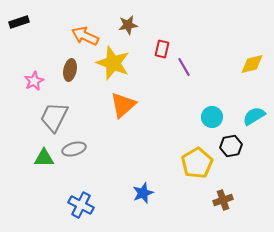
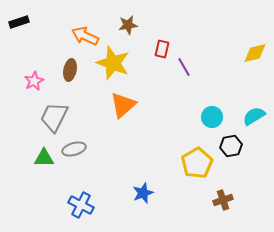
yellow diamond: moved 3 px right, 11 px up
